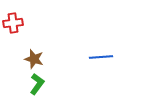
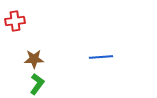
red cross: moved 2 px right, 2 px up
brown star: rotated 18 degrees counterclockwise
